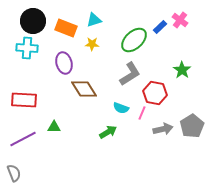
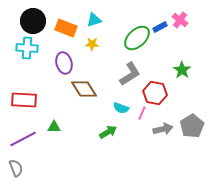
blue rectangle: rotated 16 degrees clockwise
green ellipse: moved 3 px right, 2 px up
gray semicircle: moved 2 px right, 5 px up
